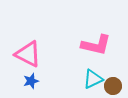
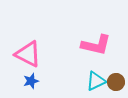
cyan triangle: moved 3 px right, 2 px down
brown circle: moved 3 px right, 4 px up
